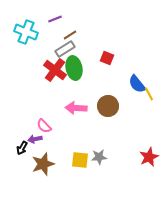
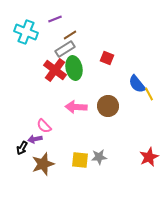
pink arrow: moved 1 px up
